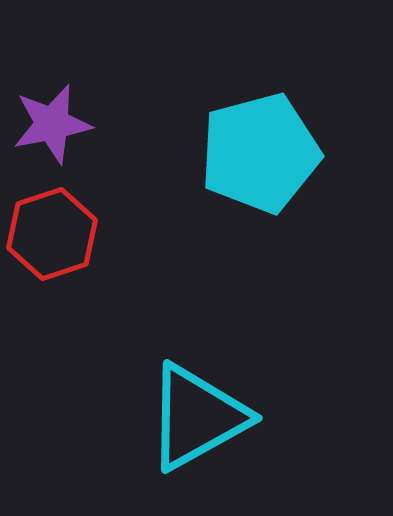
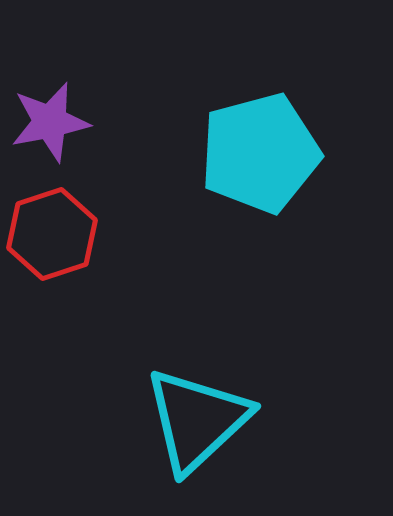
purple star: moved 2 px left, 2 px up
cyan triangle: moved 3 px down; rotated 14 degrees counterclockwise
